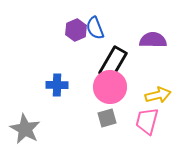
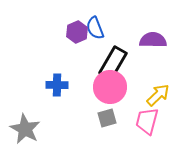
purple hexagon: moved 1 px right, 2 px down
yellow arrow: rotated 30 degrees counterclockwise
